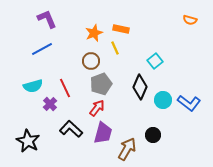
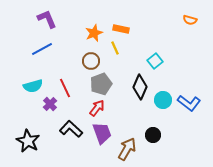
purple trapezoid: moved 1 px left; rotated 35 degrees counterclockwise
